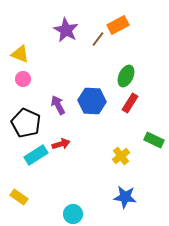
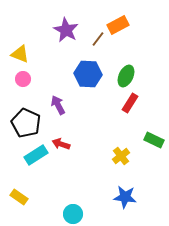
blue hexagon: moved 4 px left, 27 px up
red arrow: rotated 144 degrees counterclockwise
